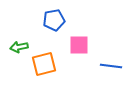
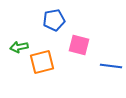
pink square: rotated 15 degrees clockwise
orange square: moved 2 px left, 2 px up
